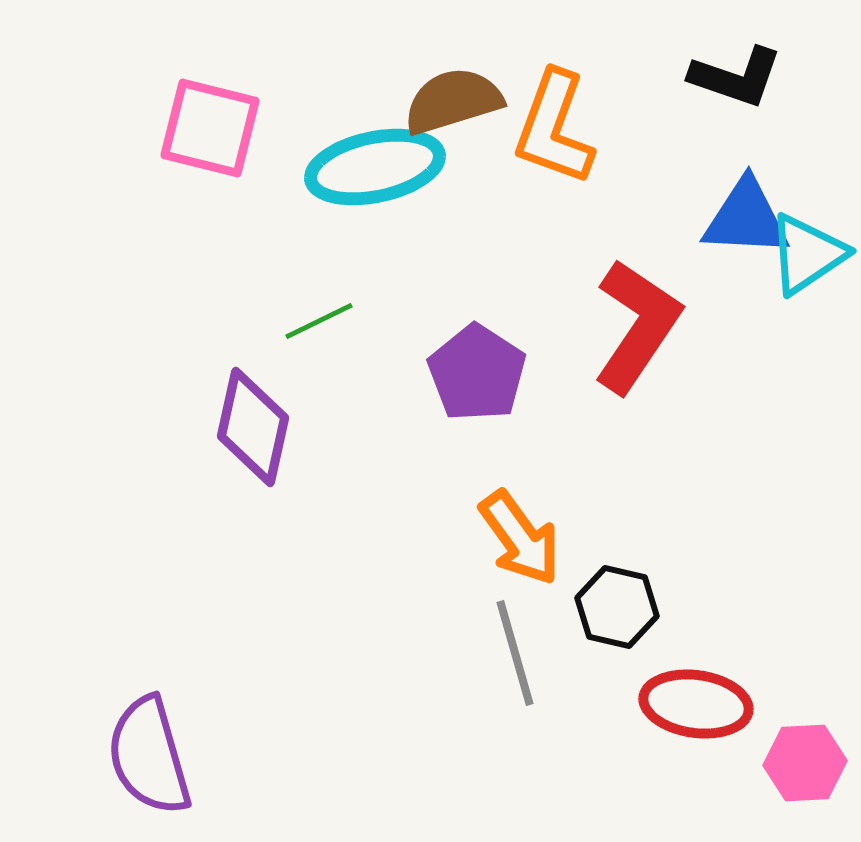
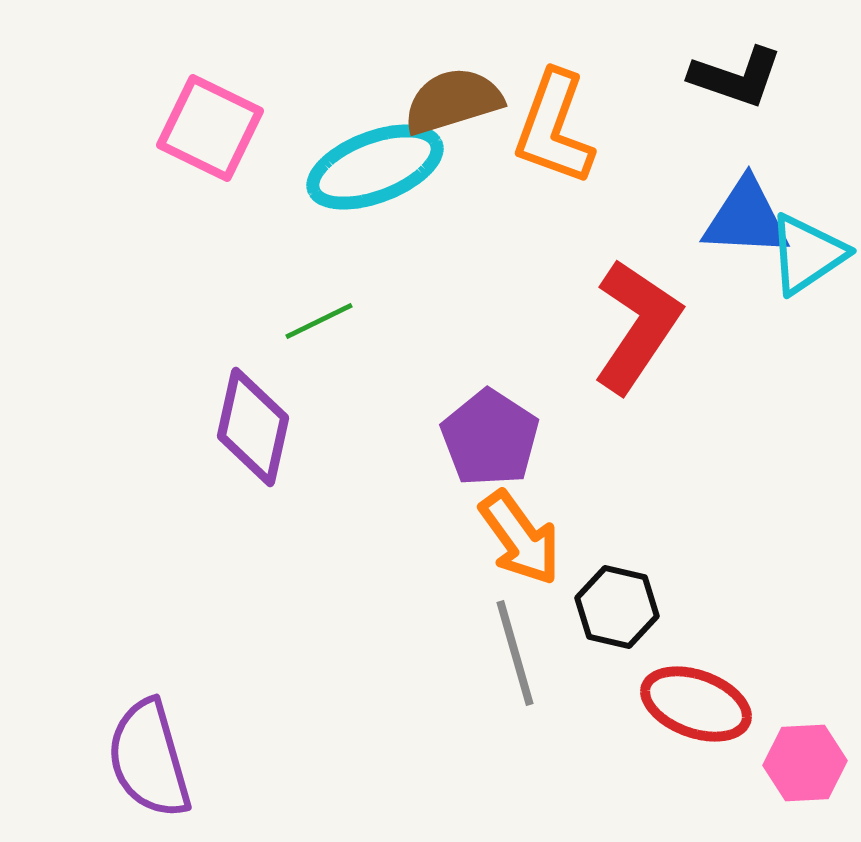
pink square: rotated 12 degrees clockwise
cyan ellipse: rotated 9 degrees counterclockwise
purple pentagon: moved 13 px right, 65 px down
red ellipse: rotated 12 degrees clockwise
purple semicircle: moved 3 px down
